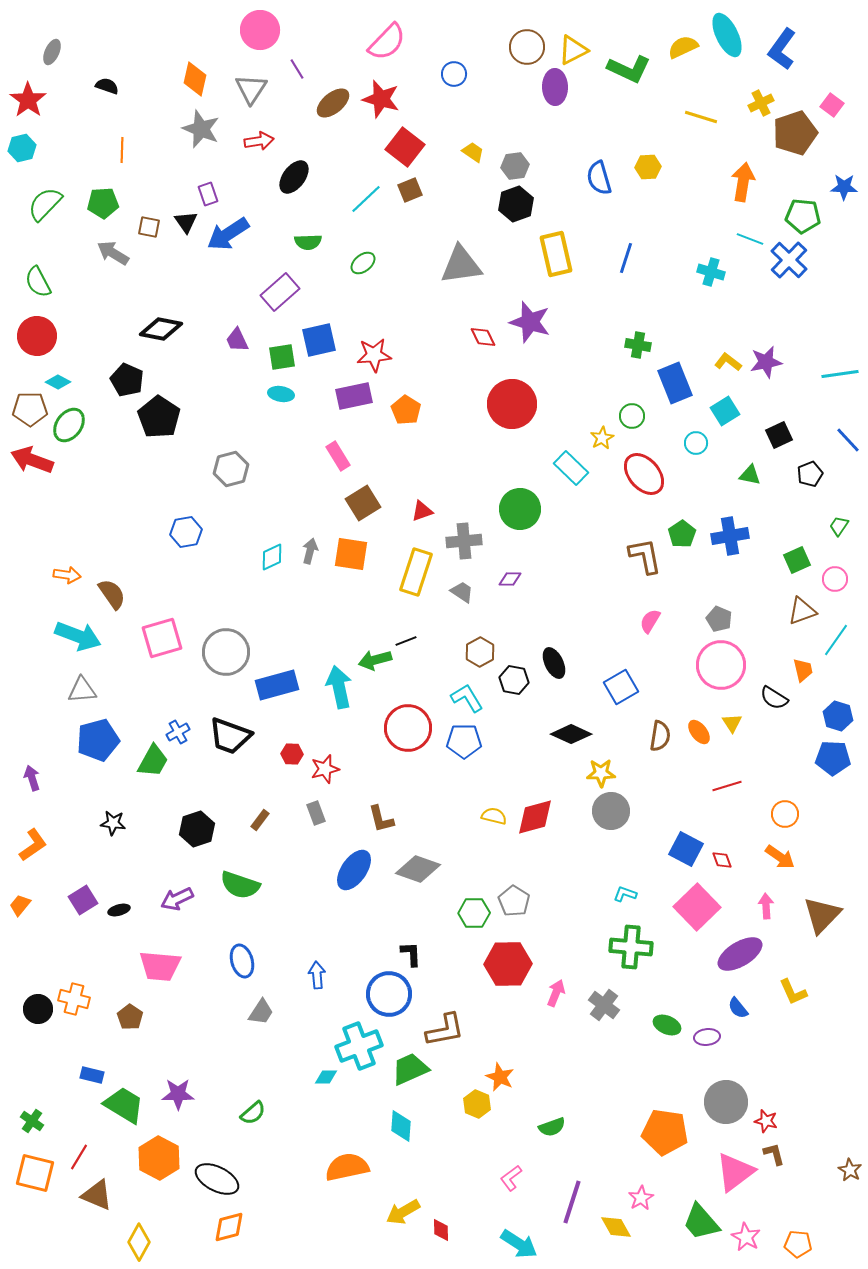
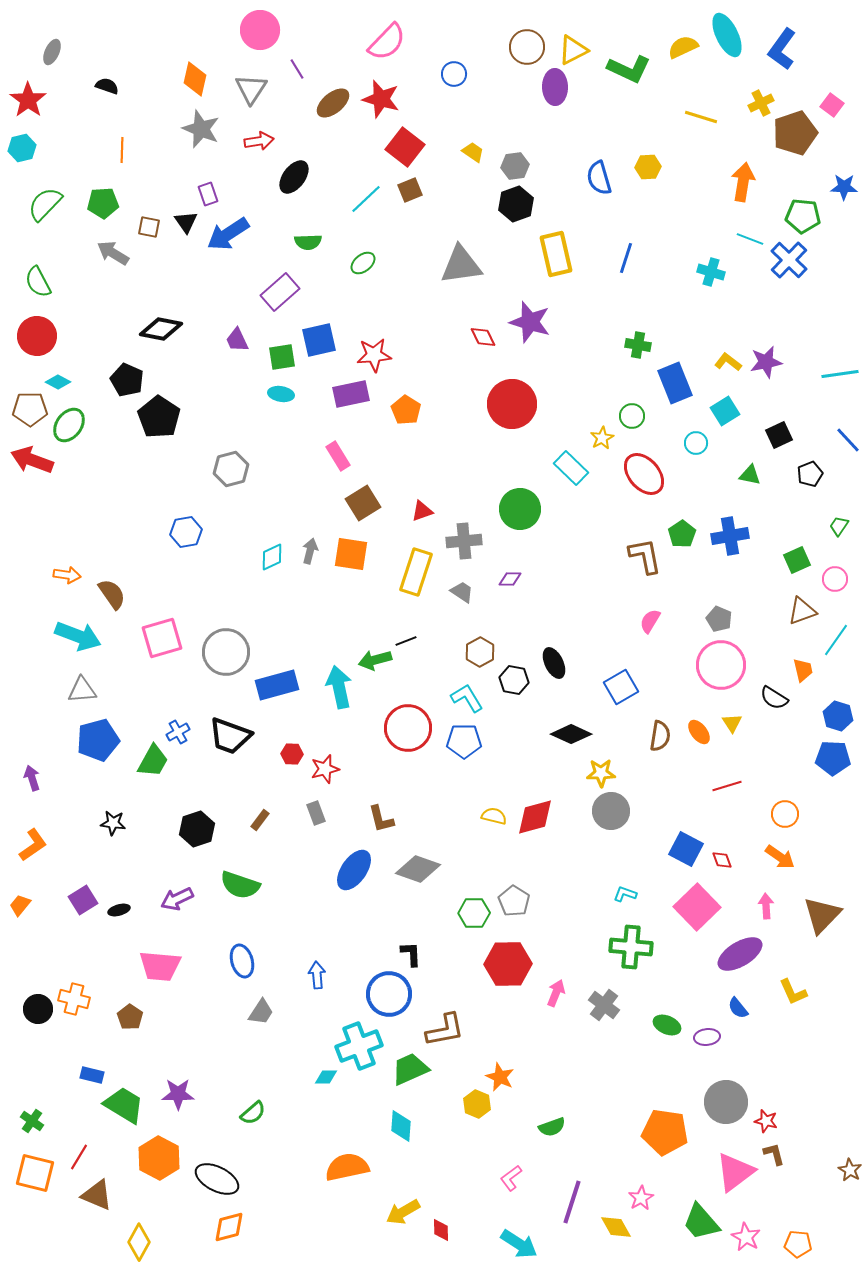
purple rectangle at (354, 396): moved 3 px left, 2 px up
